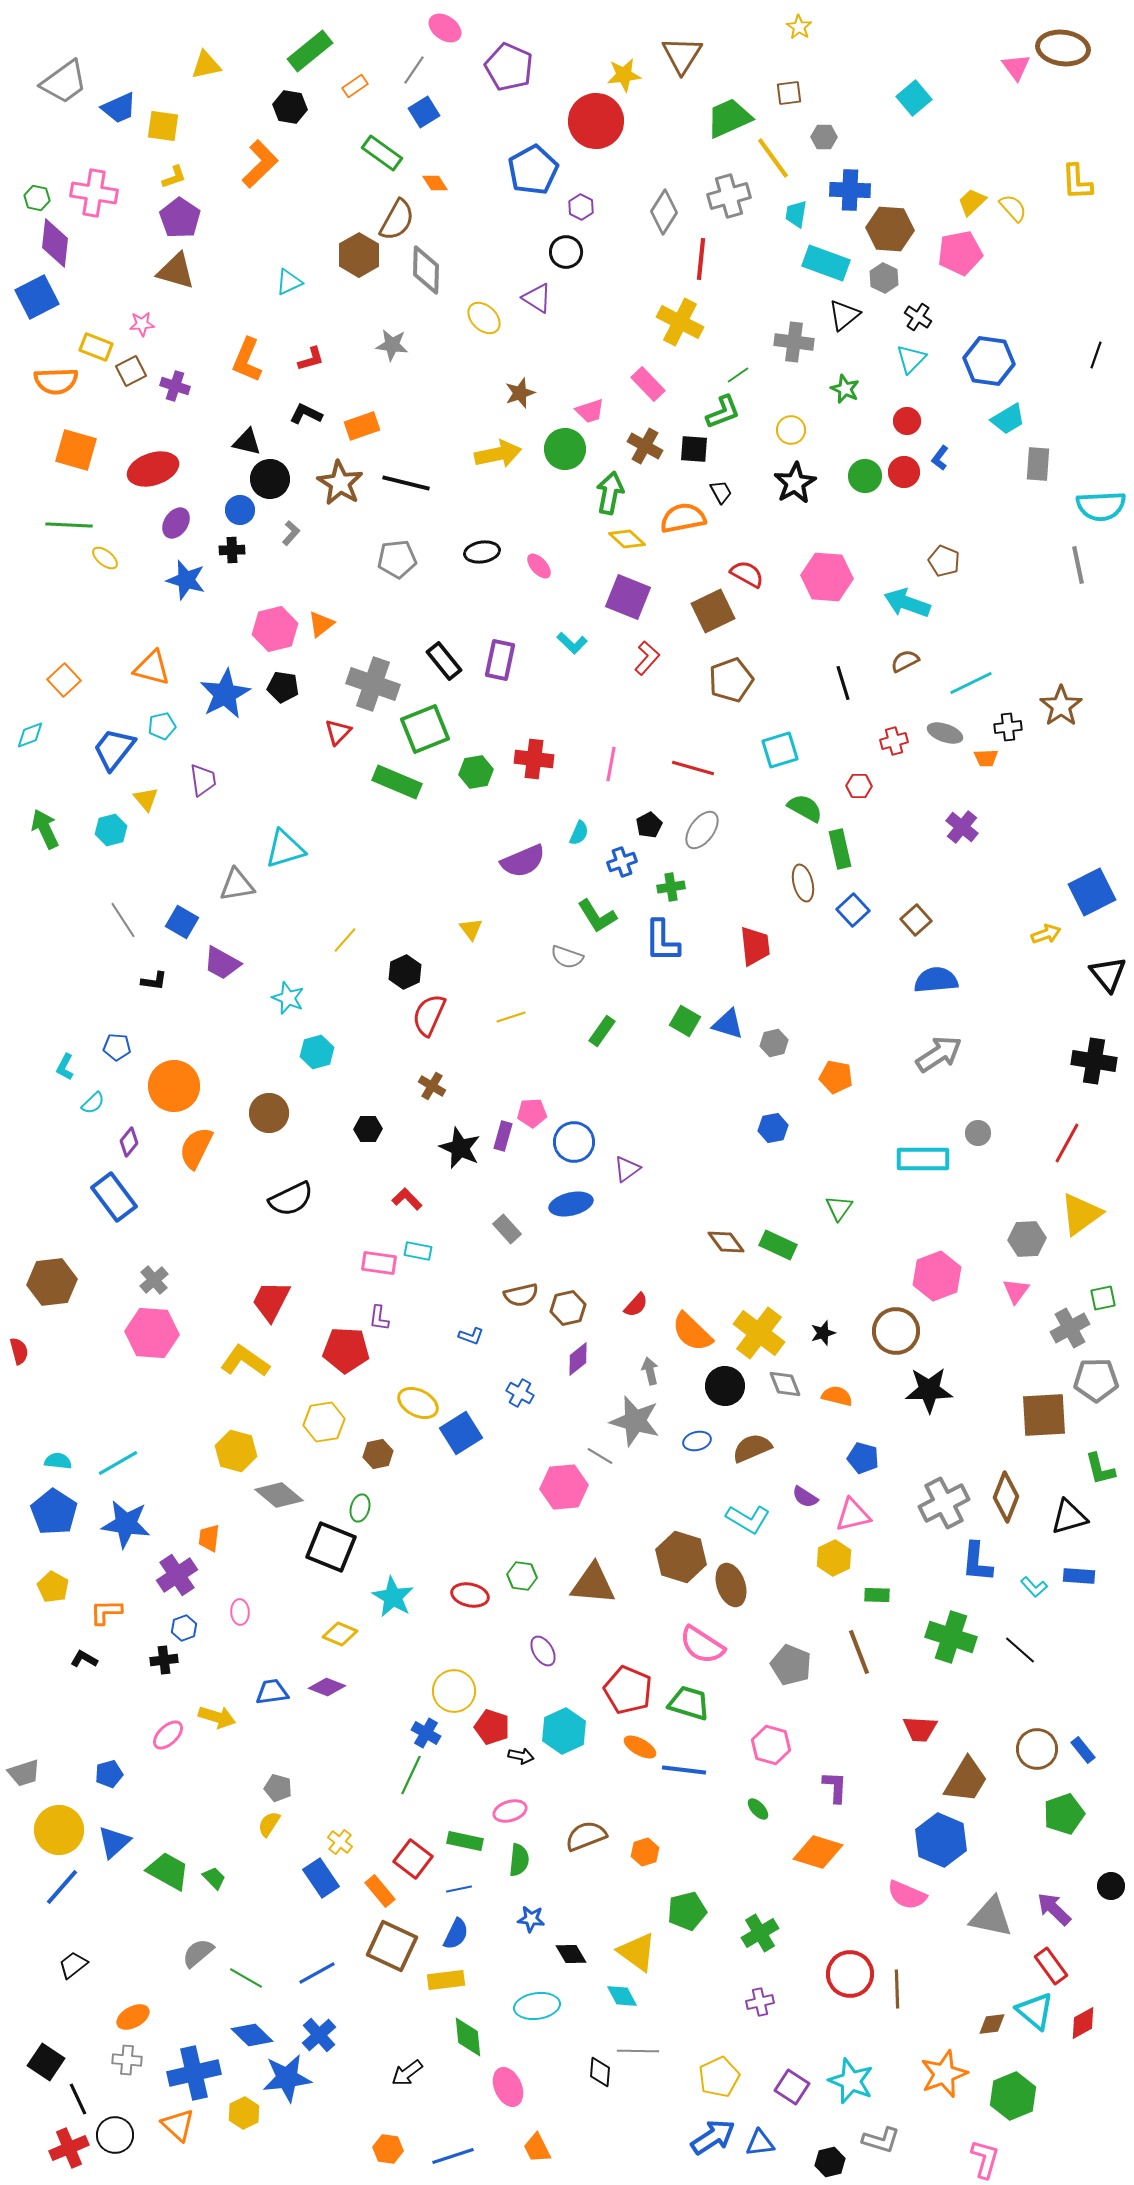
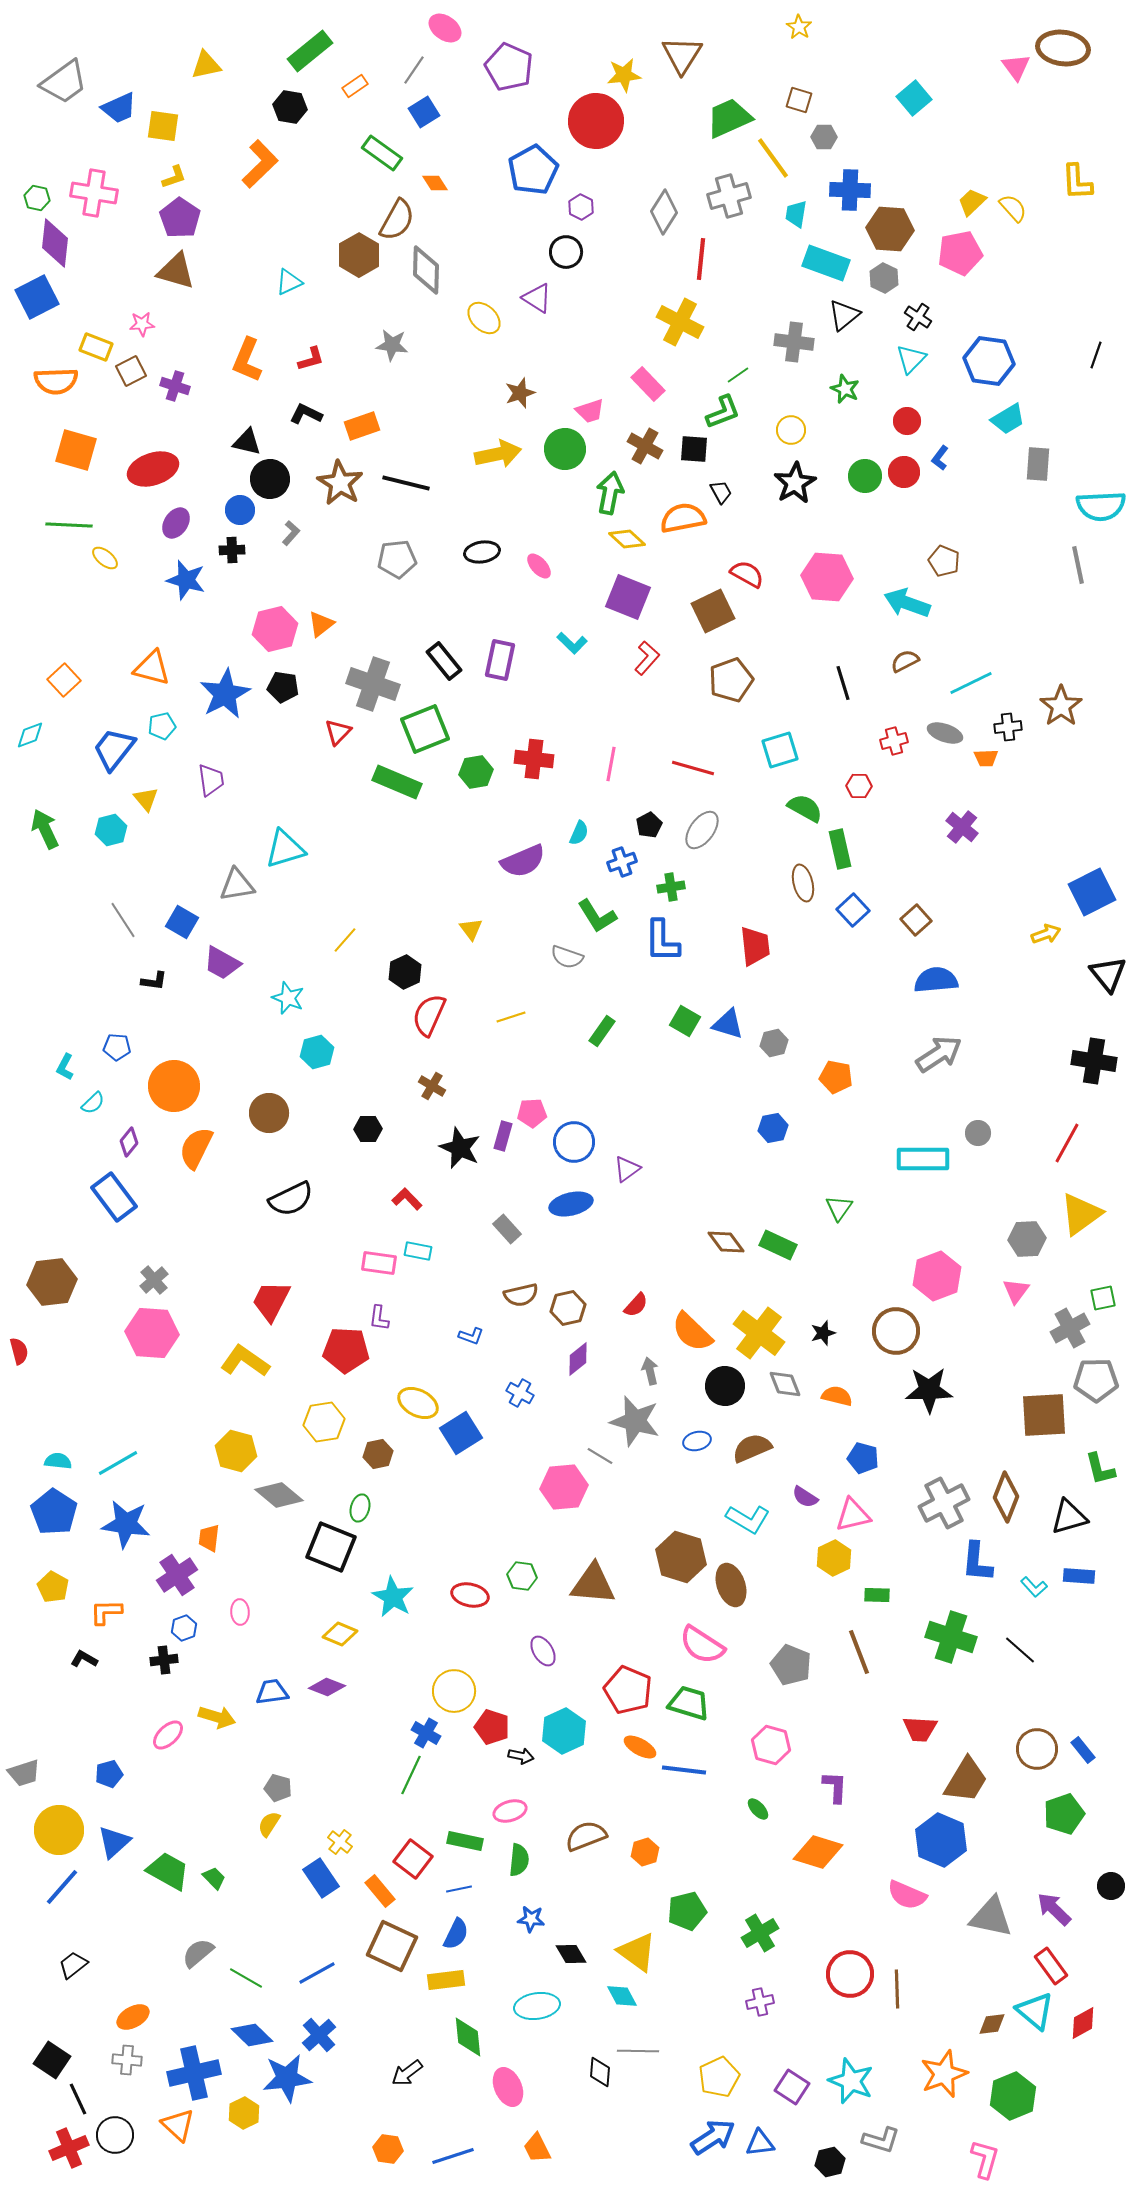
brown square at (789, 93): moved 10 px right, 7 px down; rotated 24 degrees clockwise
purple trapezoid at (203, 780): moved 8 px right
black square at (46, 2062): moved 6 px right, 2 px up
